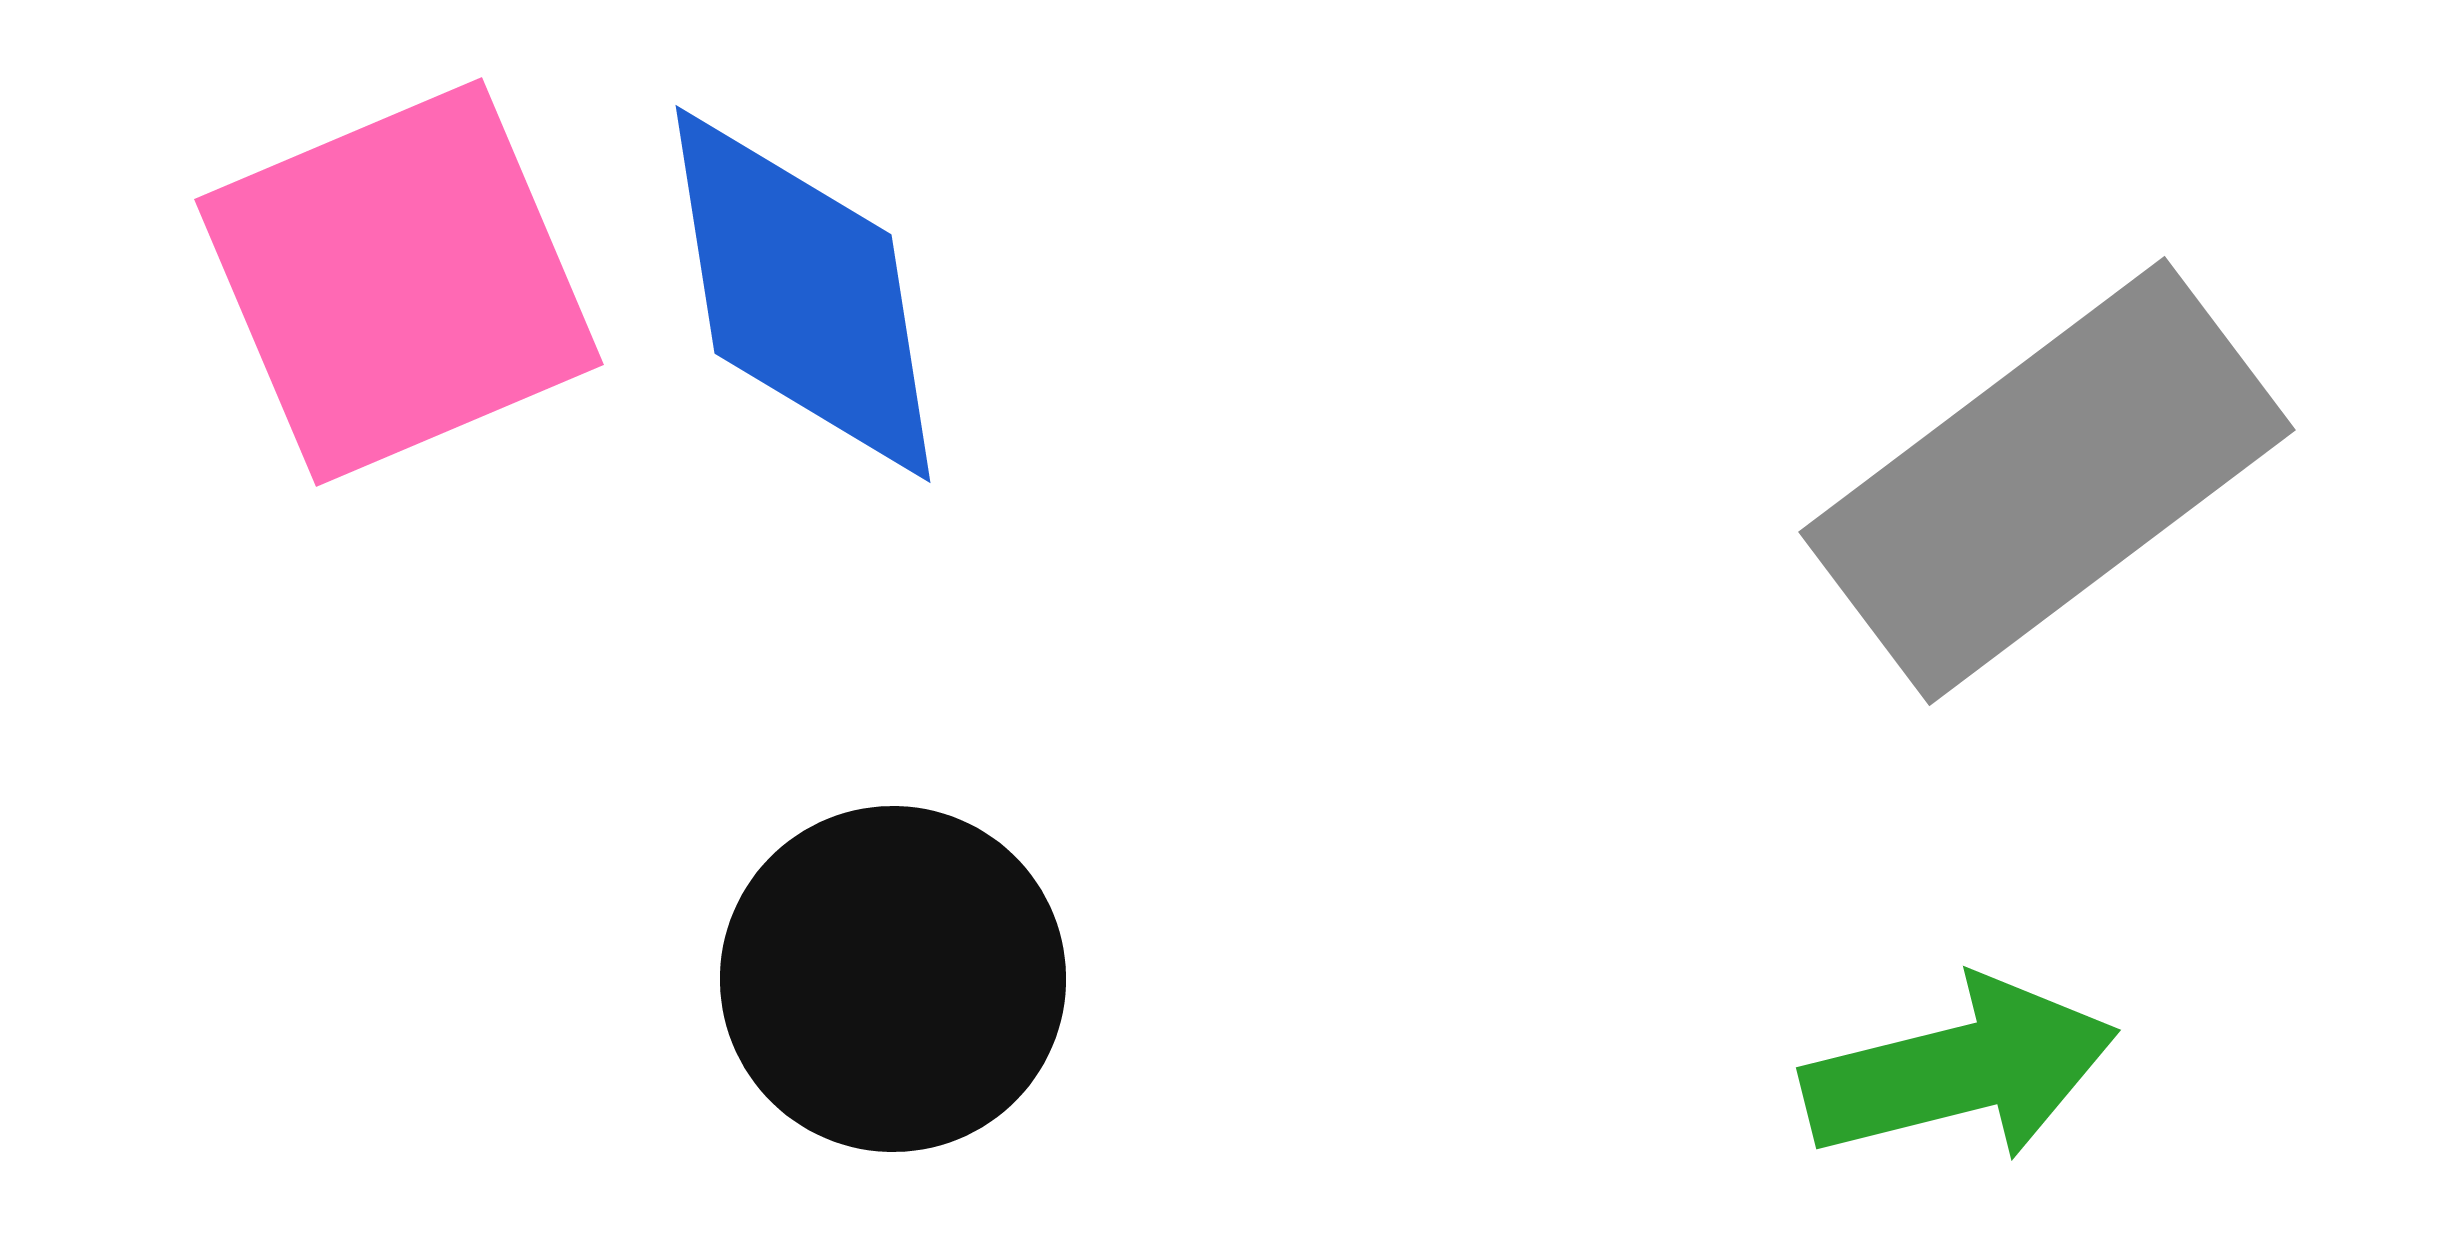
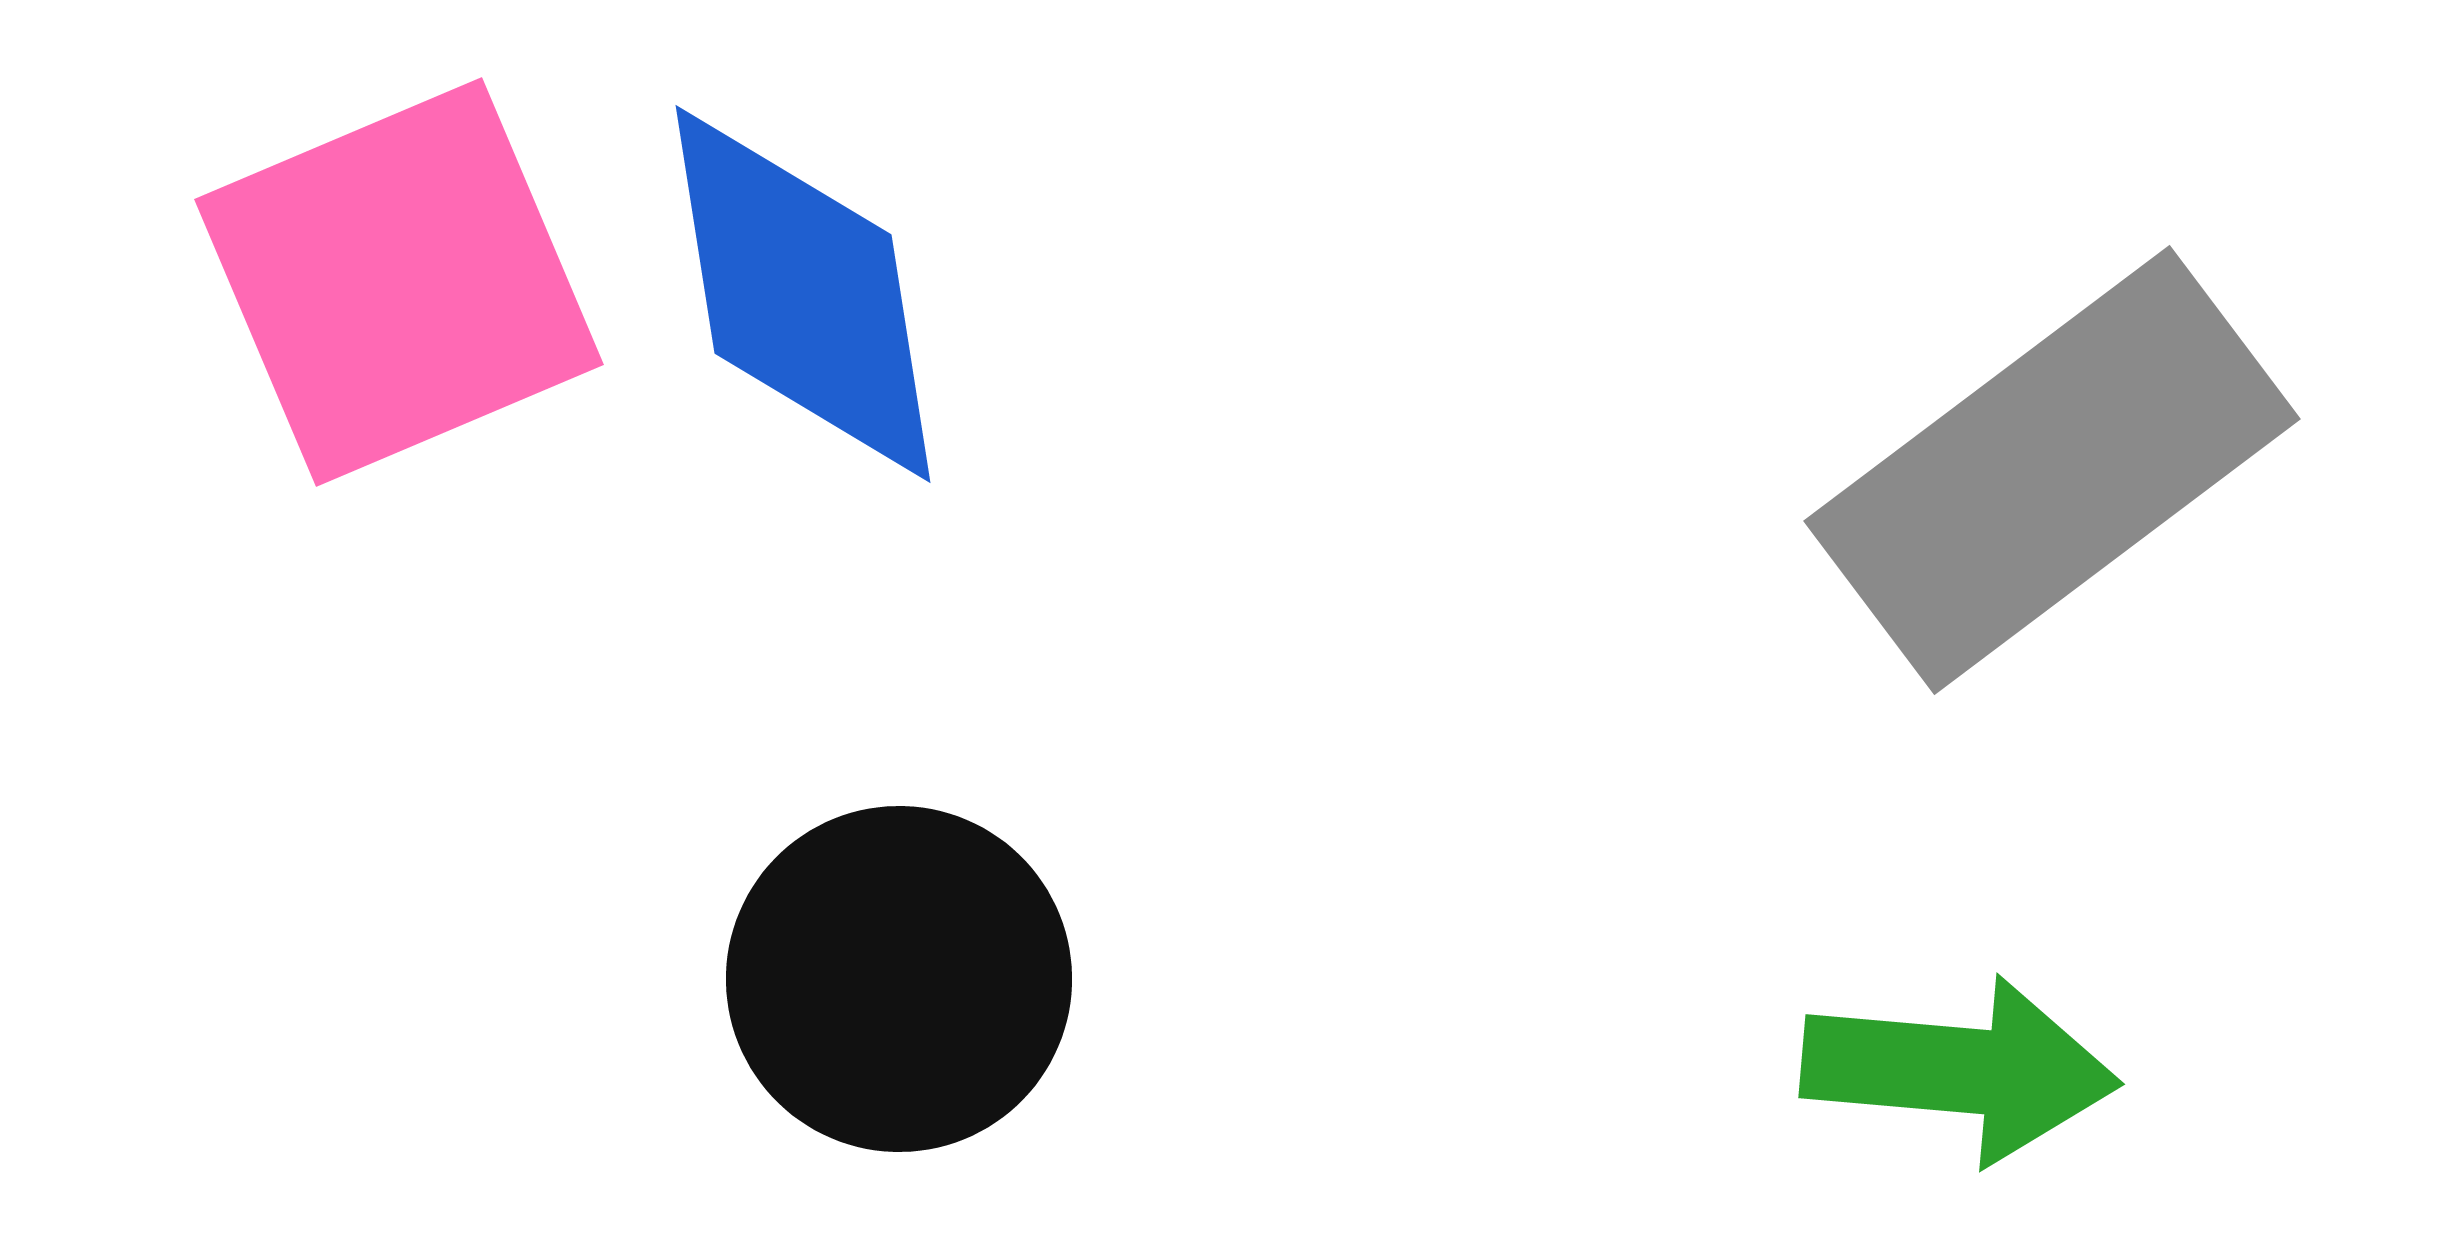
gray rectangle: moved 5 px right, 11 px up
black circle: moved 6 px right
green arrow: rotated 19 degrees clockwise
